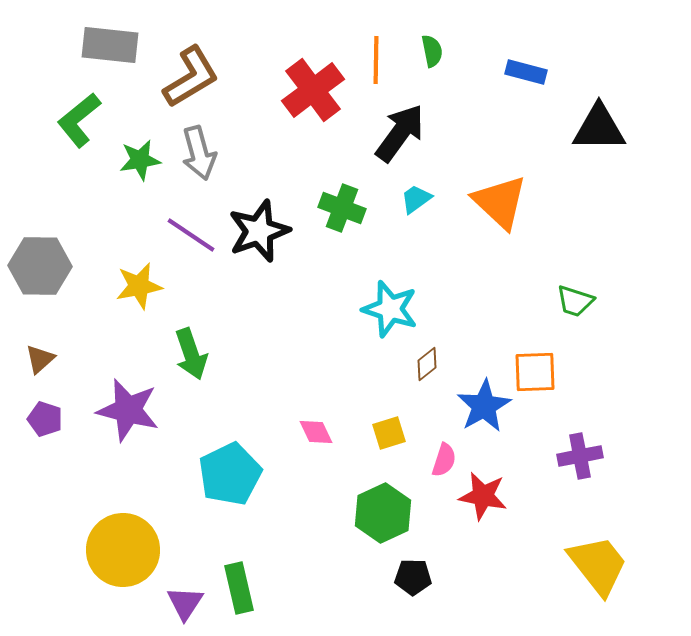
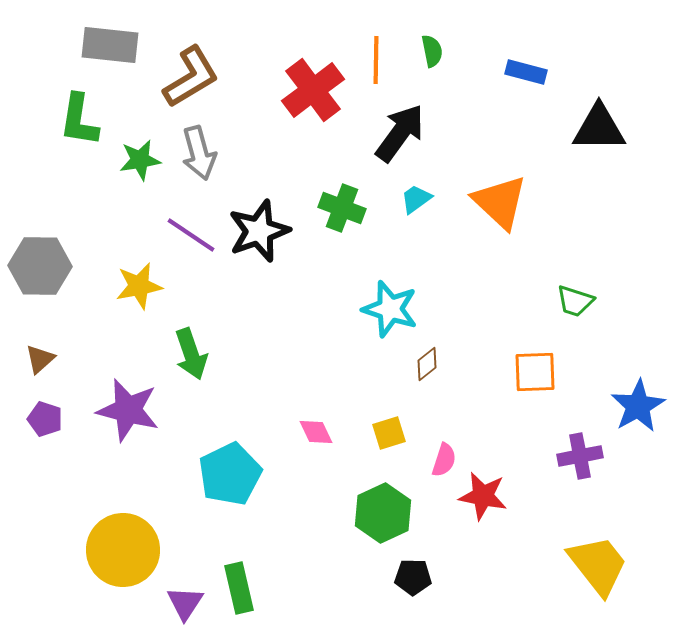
green L-shape: rotated 42 degrees counterclockwise
blue star: moved 154 px right
